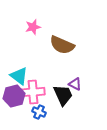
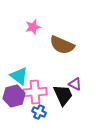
pink cross: moved 2 px right
